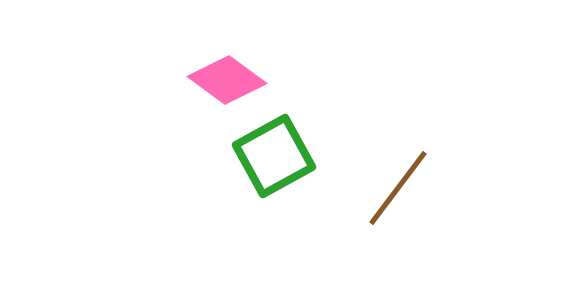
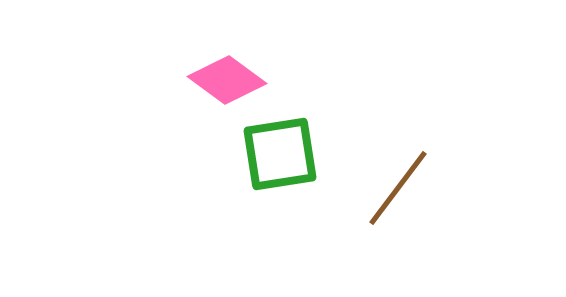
green square: moved 6 px right, 2 px up; rotated 20 degrees clockwise
